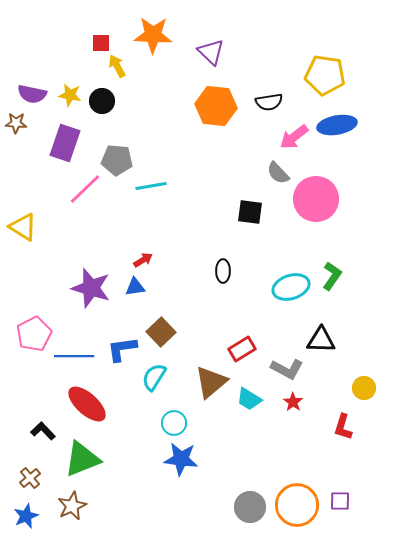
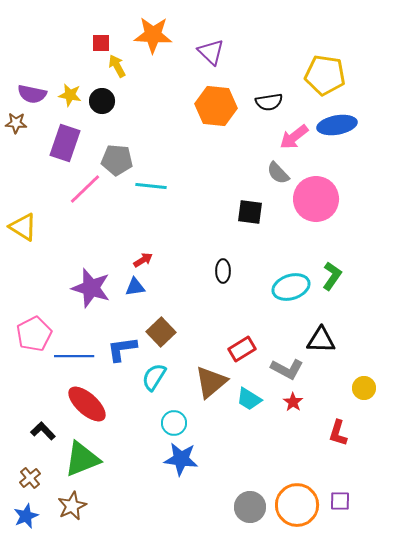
cyan line at (151, 186): rotated 16 degrees clockwise
red L-shape at (343, 427): moved 5 px left, 6 px down
